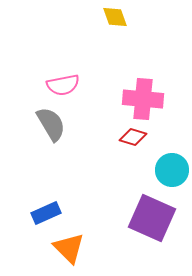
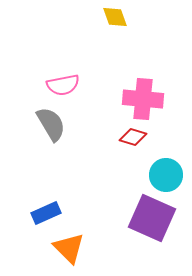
cyan circle: moved 6 px left, 5 px down
